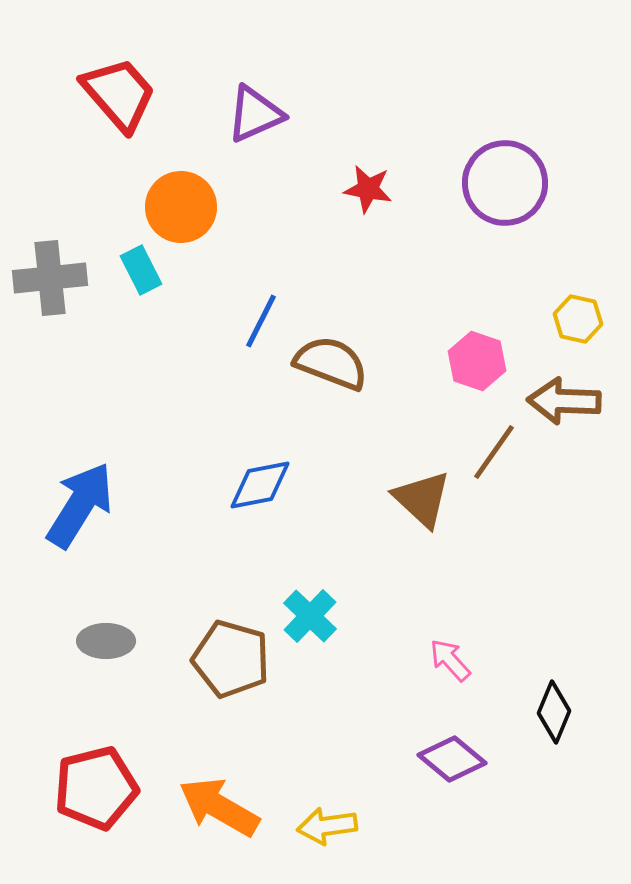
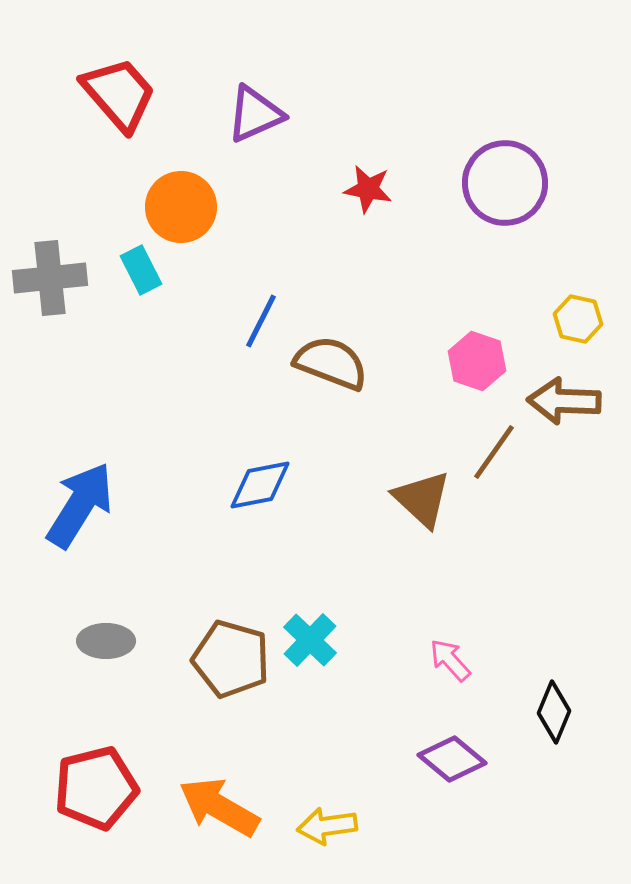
cyan cross: moved 24 px down
